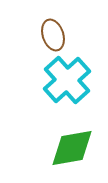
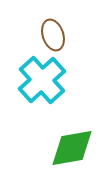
cyan cross: moved 25 px left
